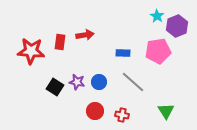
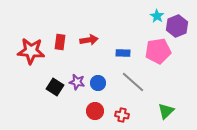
red arrow: moved 4 px right, 5 px down
blue circle: moved 1 px left, 1 px down
green triangle: rotated 18 degrees clockwise
